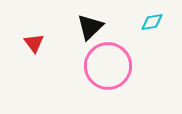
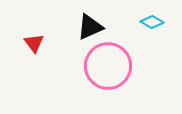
cyan diamond: rotated 40 degrees clockwise
black triangle: rotated 20 degrees clockwise
